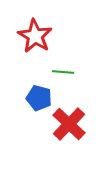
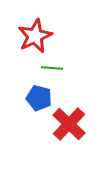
red star: rotated 16 degrees clockwise
green line: moved 11 px left, 4 px up
